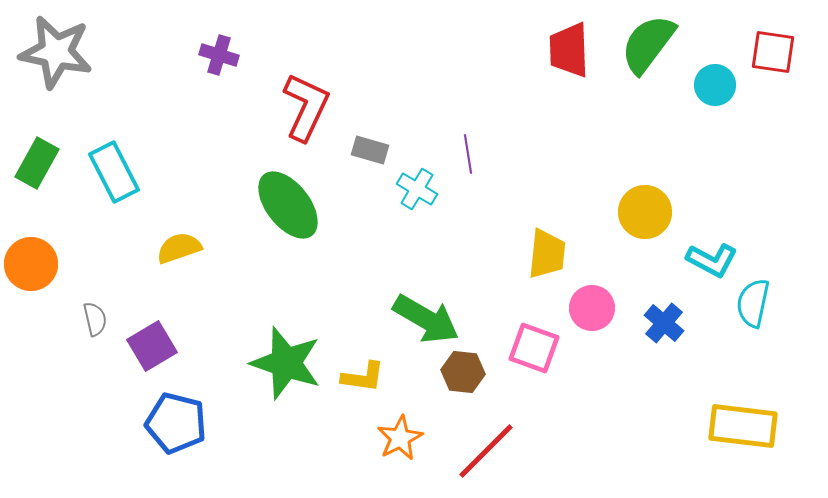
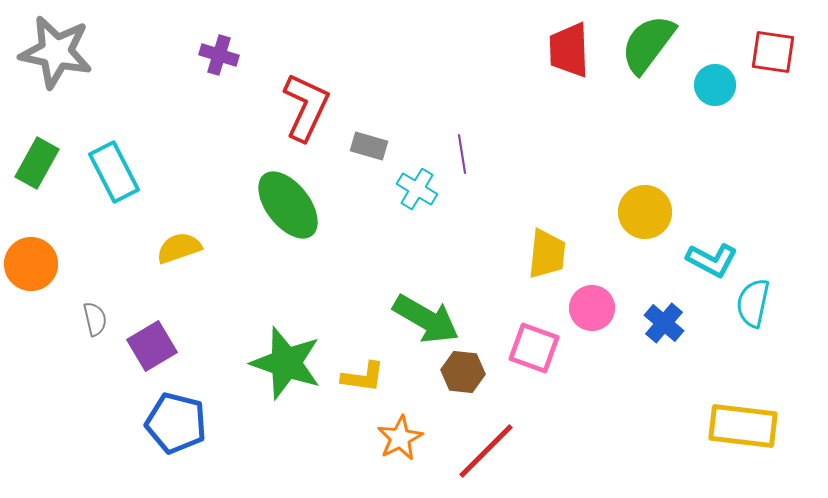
gray rectangle: moved 1 px left, 4 px up
purple line: moved 6 px left
